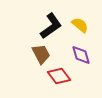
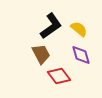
yellow semicircle: moved 1 px left, 4 px down
